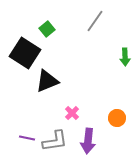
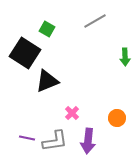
gray line: rotated 25 degrees clockwise
green square: rotated 21 degrees counterclockwise
